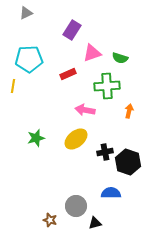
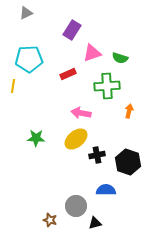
pink arrow: moved 4 px left, 3 px down
green star: rotated 18 degrees clockwise
black cross: moved 8 px left, 3 px down
blue semicircle: moved 5 px left, 3 px up
